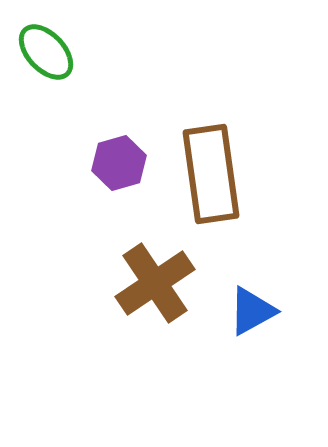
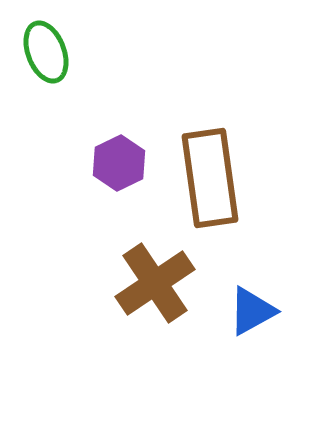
green ellipse: rotated 22 degrees clockwise
purple hexagon: rotated 10 degrees counterclockwise
brown rectangle: moved 1 px left, 4 px down
